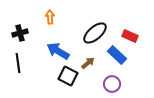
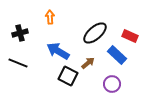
black line: rotated 60 degrees counterclockwise
